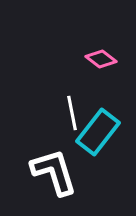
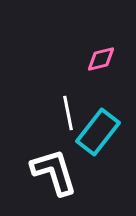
pink diamond: rotated 52 degrees counterclockwise
white line: moved 4 px left
